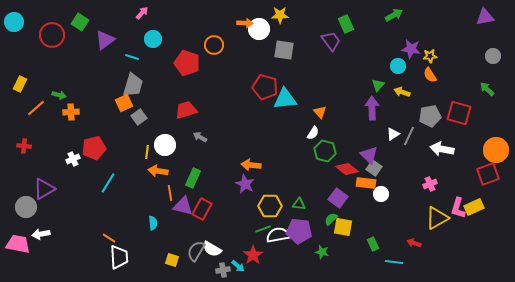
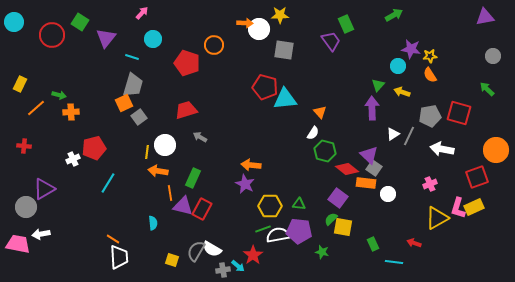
purple triangle at (105, 40): moved 1 px right, 2 px up; rotated 15 degrees counterclockwise
red square at (488, 174): moved 11 px left, 3 px down
white circle at (381, 194): moved 7 px right
orange line at (109, 238): moved 4 px right, 1 px down
